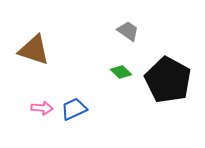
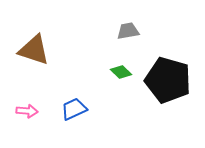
gray trapezoid: rotated 45 degrees counterclockwise
black pentagon: rotated 12 degrees counterclockwise
pink arrow: moved 15 px left, 3 px down
